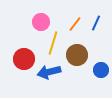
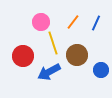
orange line: moved 2 px left, 2 px up
yellow line: rotated 35 degrees counterclockwise
red circle: moved 1 px left, 3 px up
blue arrow: rotated 15 degrees counterclockwise
